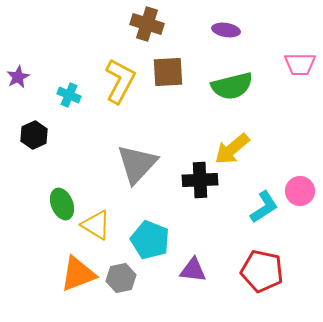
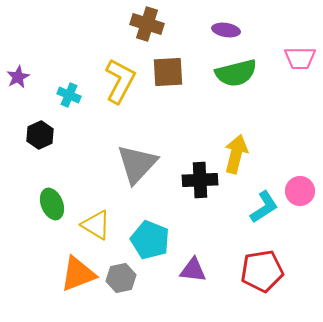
pink trapezoid: moved 6 px up
green semicircle: moved 4 px right, 13 px up
black hexagon: moved 6 px right
yellow arrow: moved 4 px right, 5 px down; rotated 144 degrees clockwise
green ellipse: moved 10 px left
red pentagon: rotated 21 degrees counterclockwise
